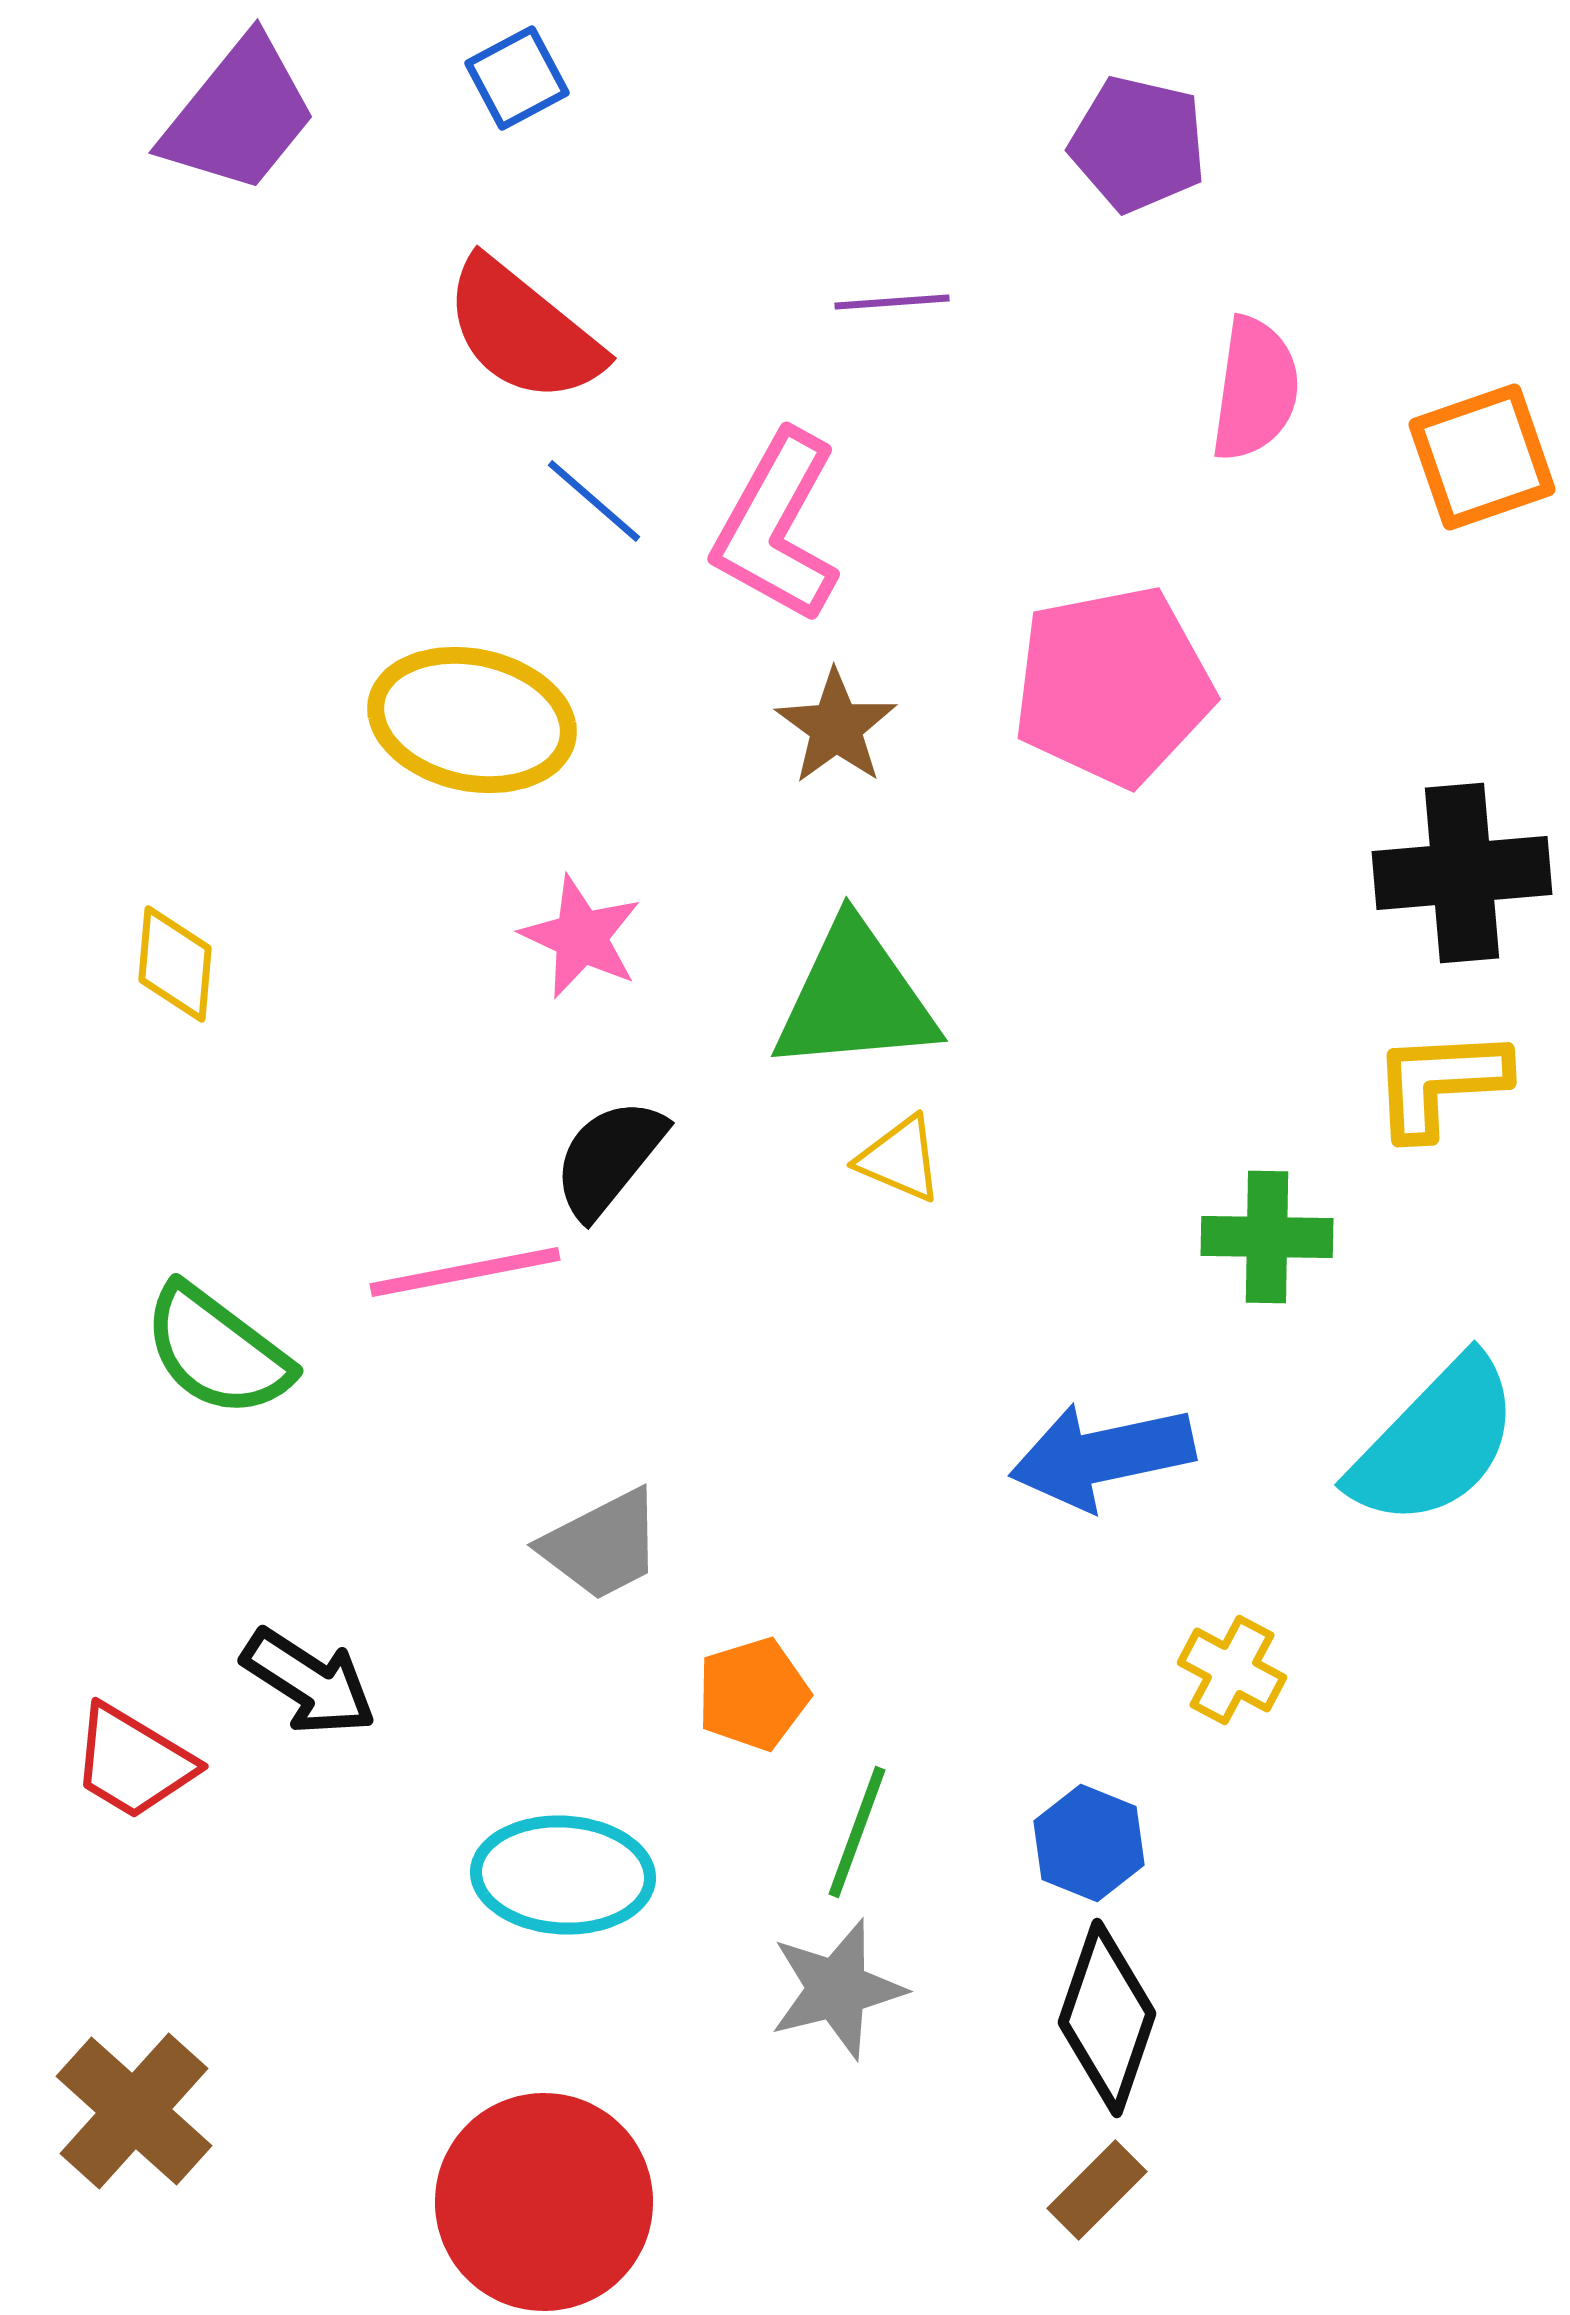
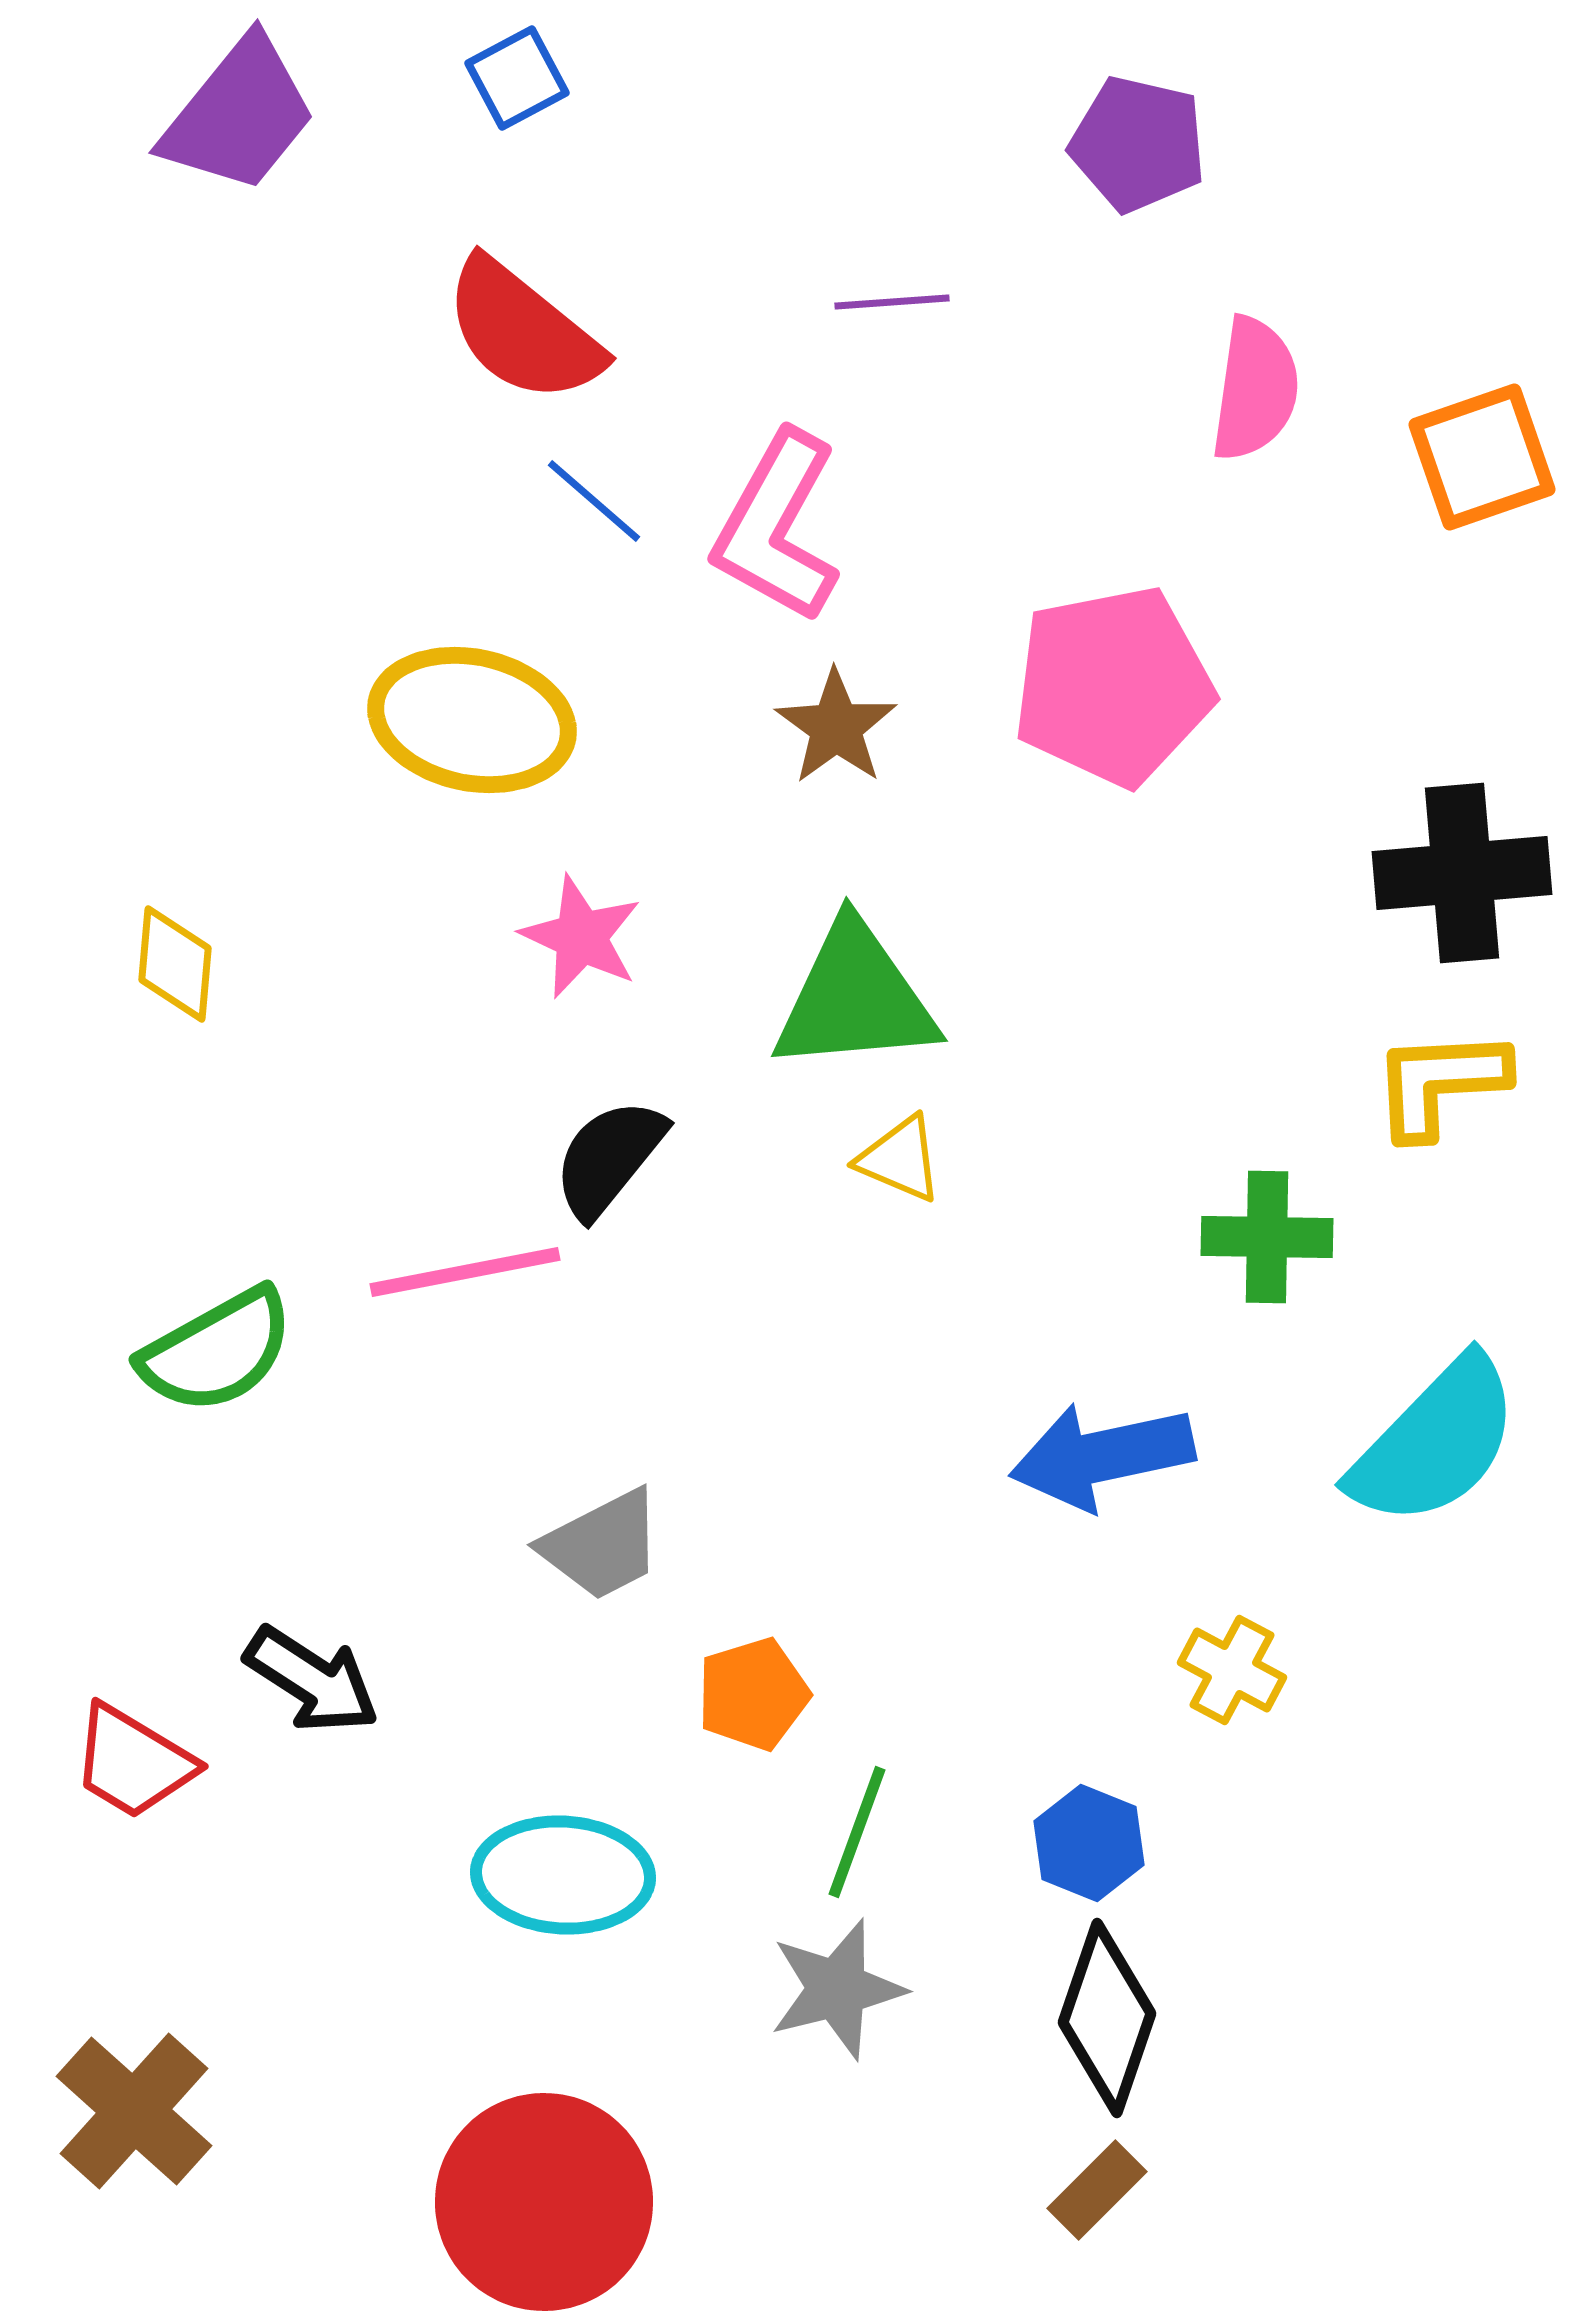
green semicircle: rotated 66 degrees counterclockwise
black arrow: moved 3 px right, 2 px up
